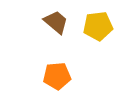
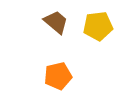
orange pentagon: moved 1 px right; rotated 8 degrees counterclockwise
